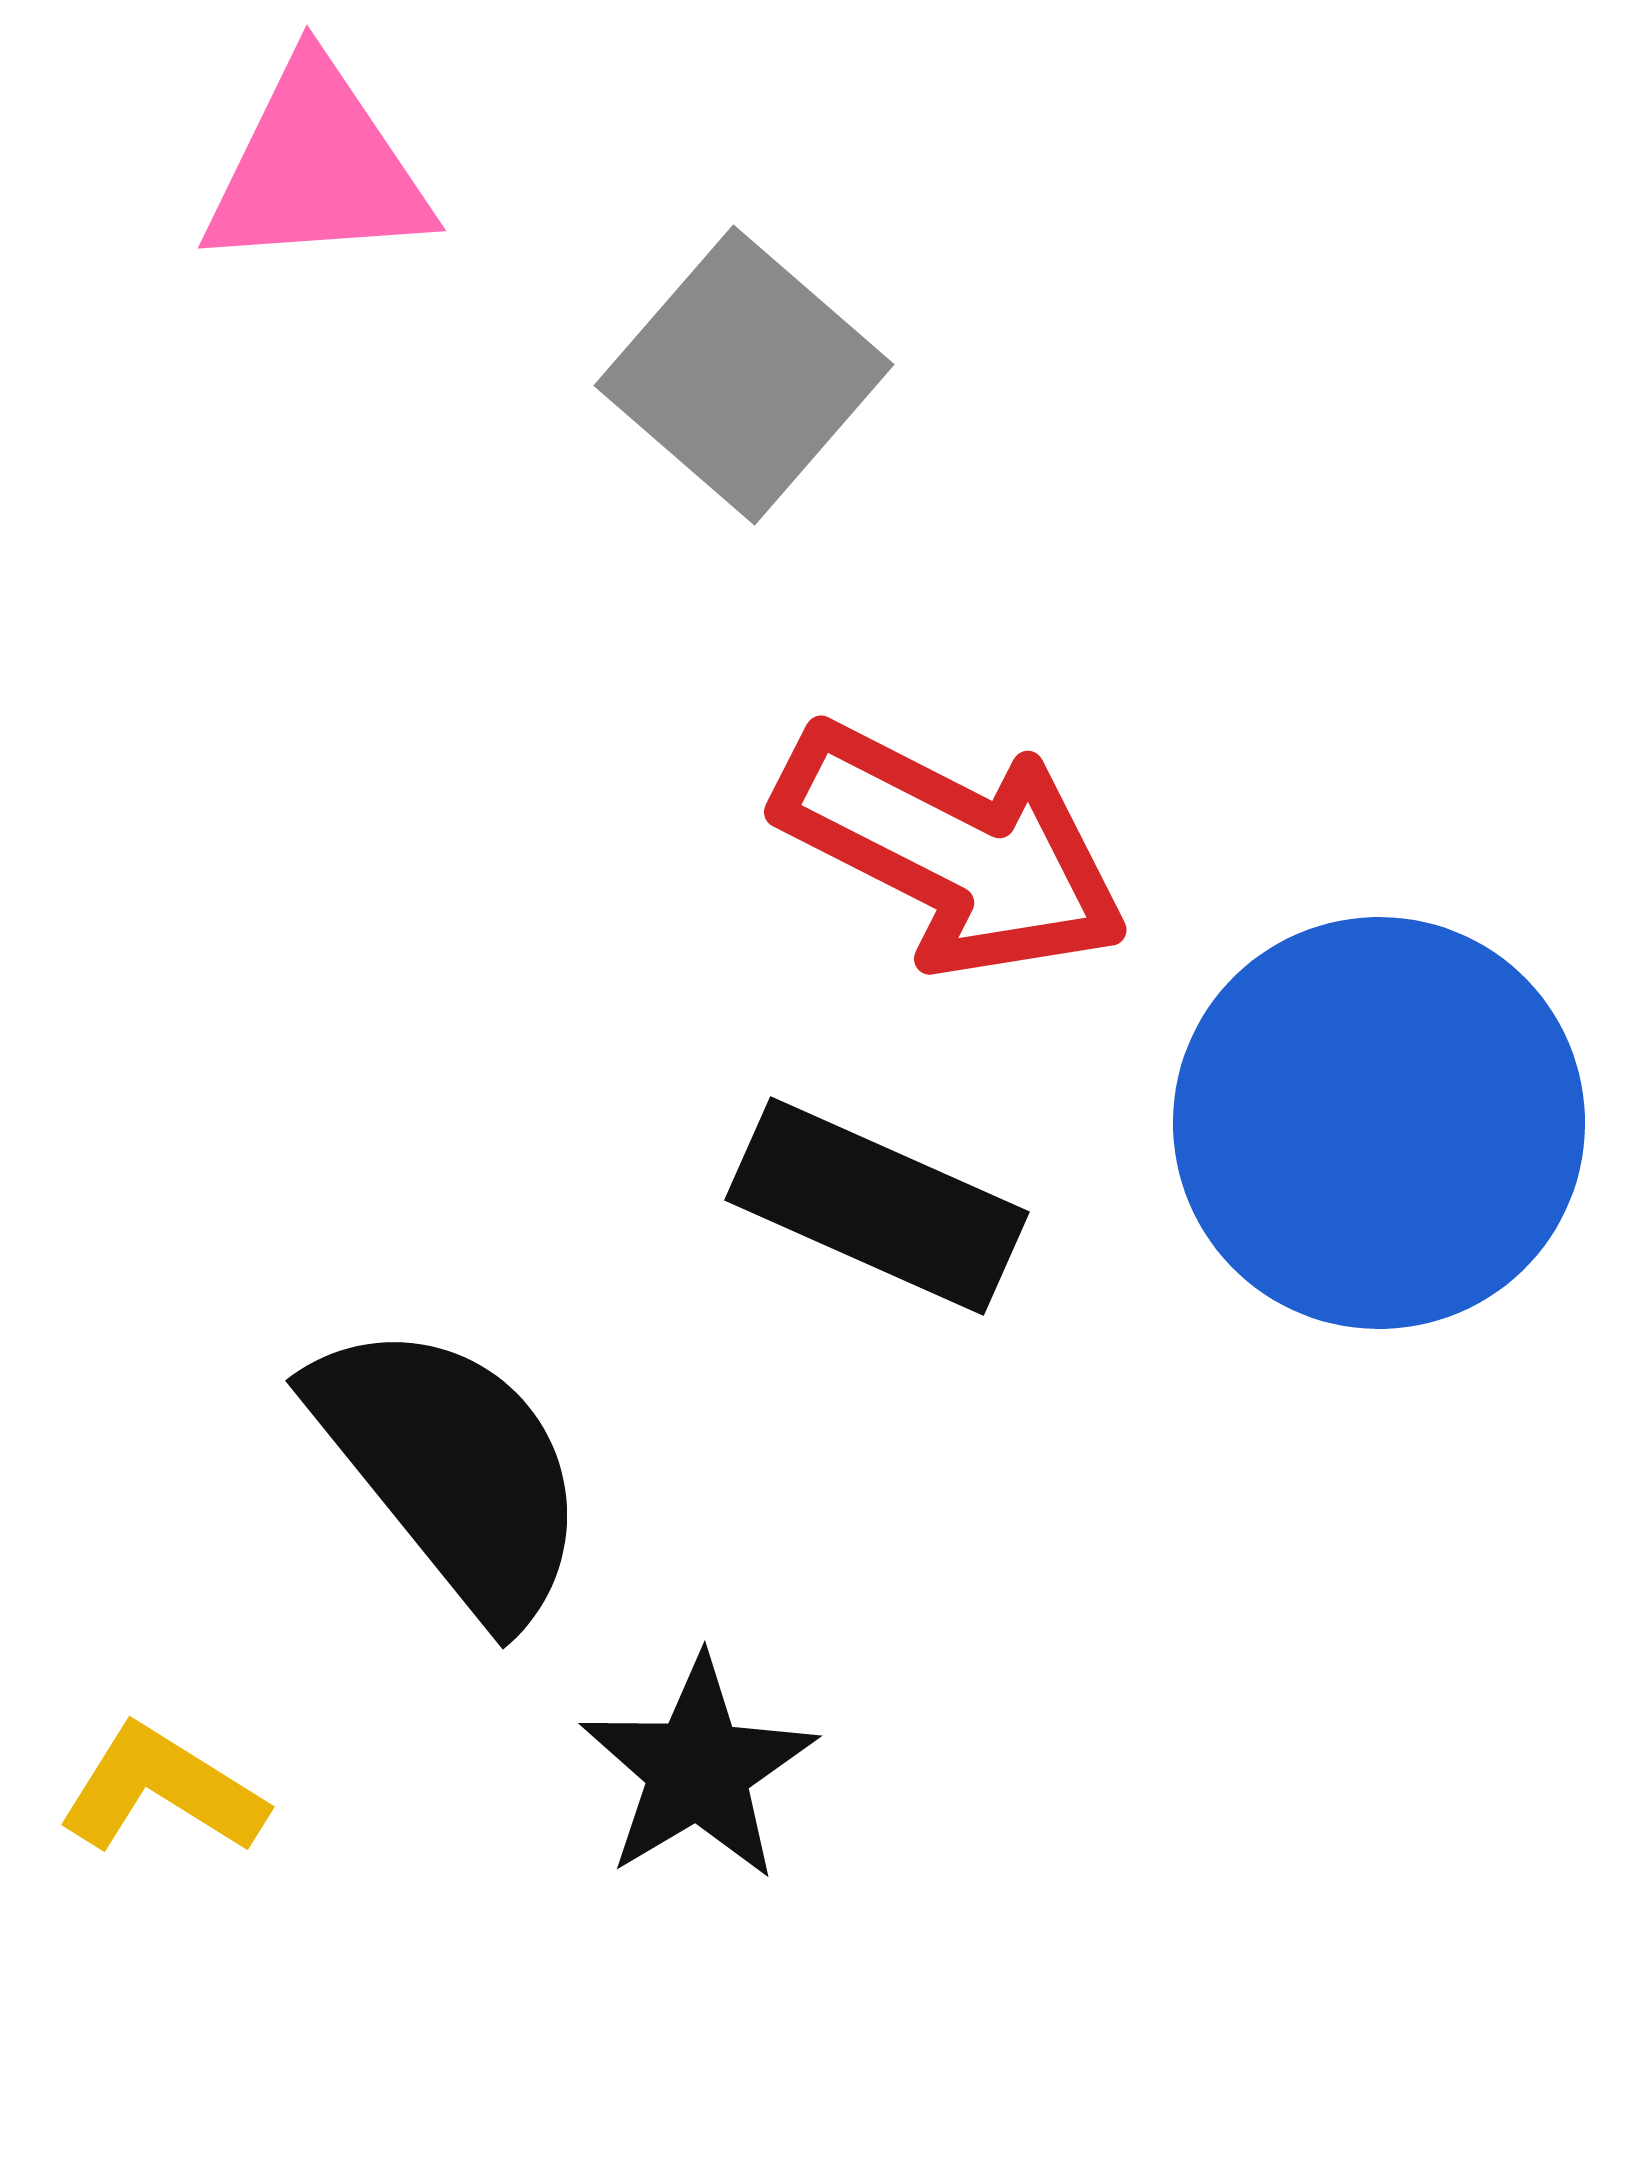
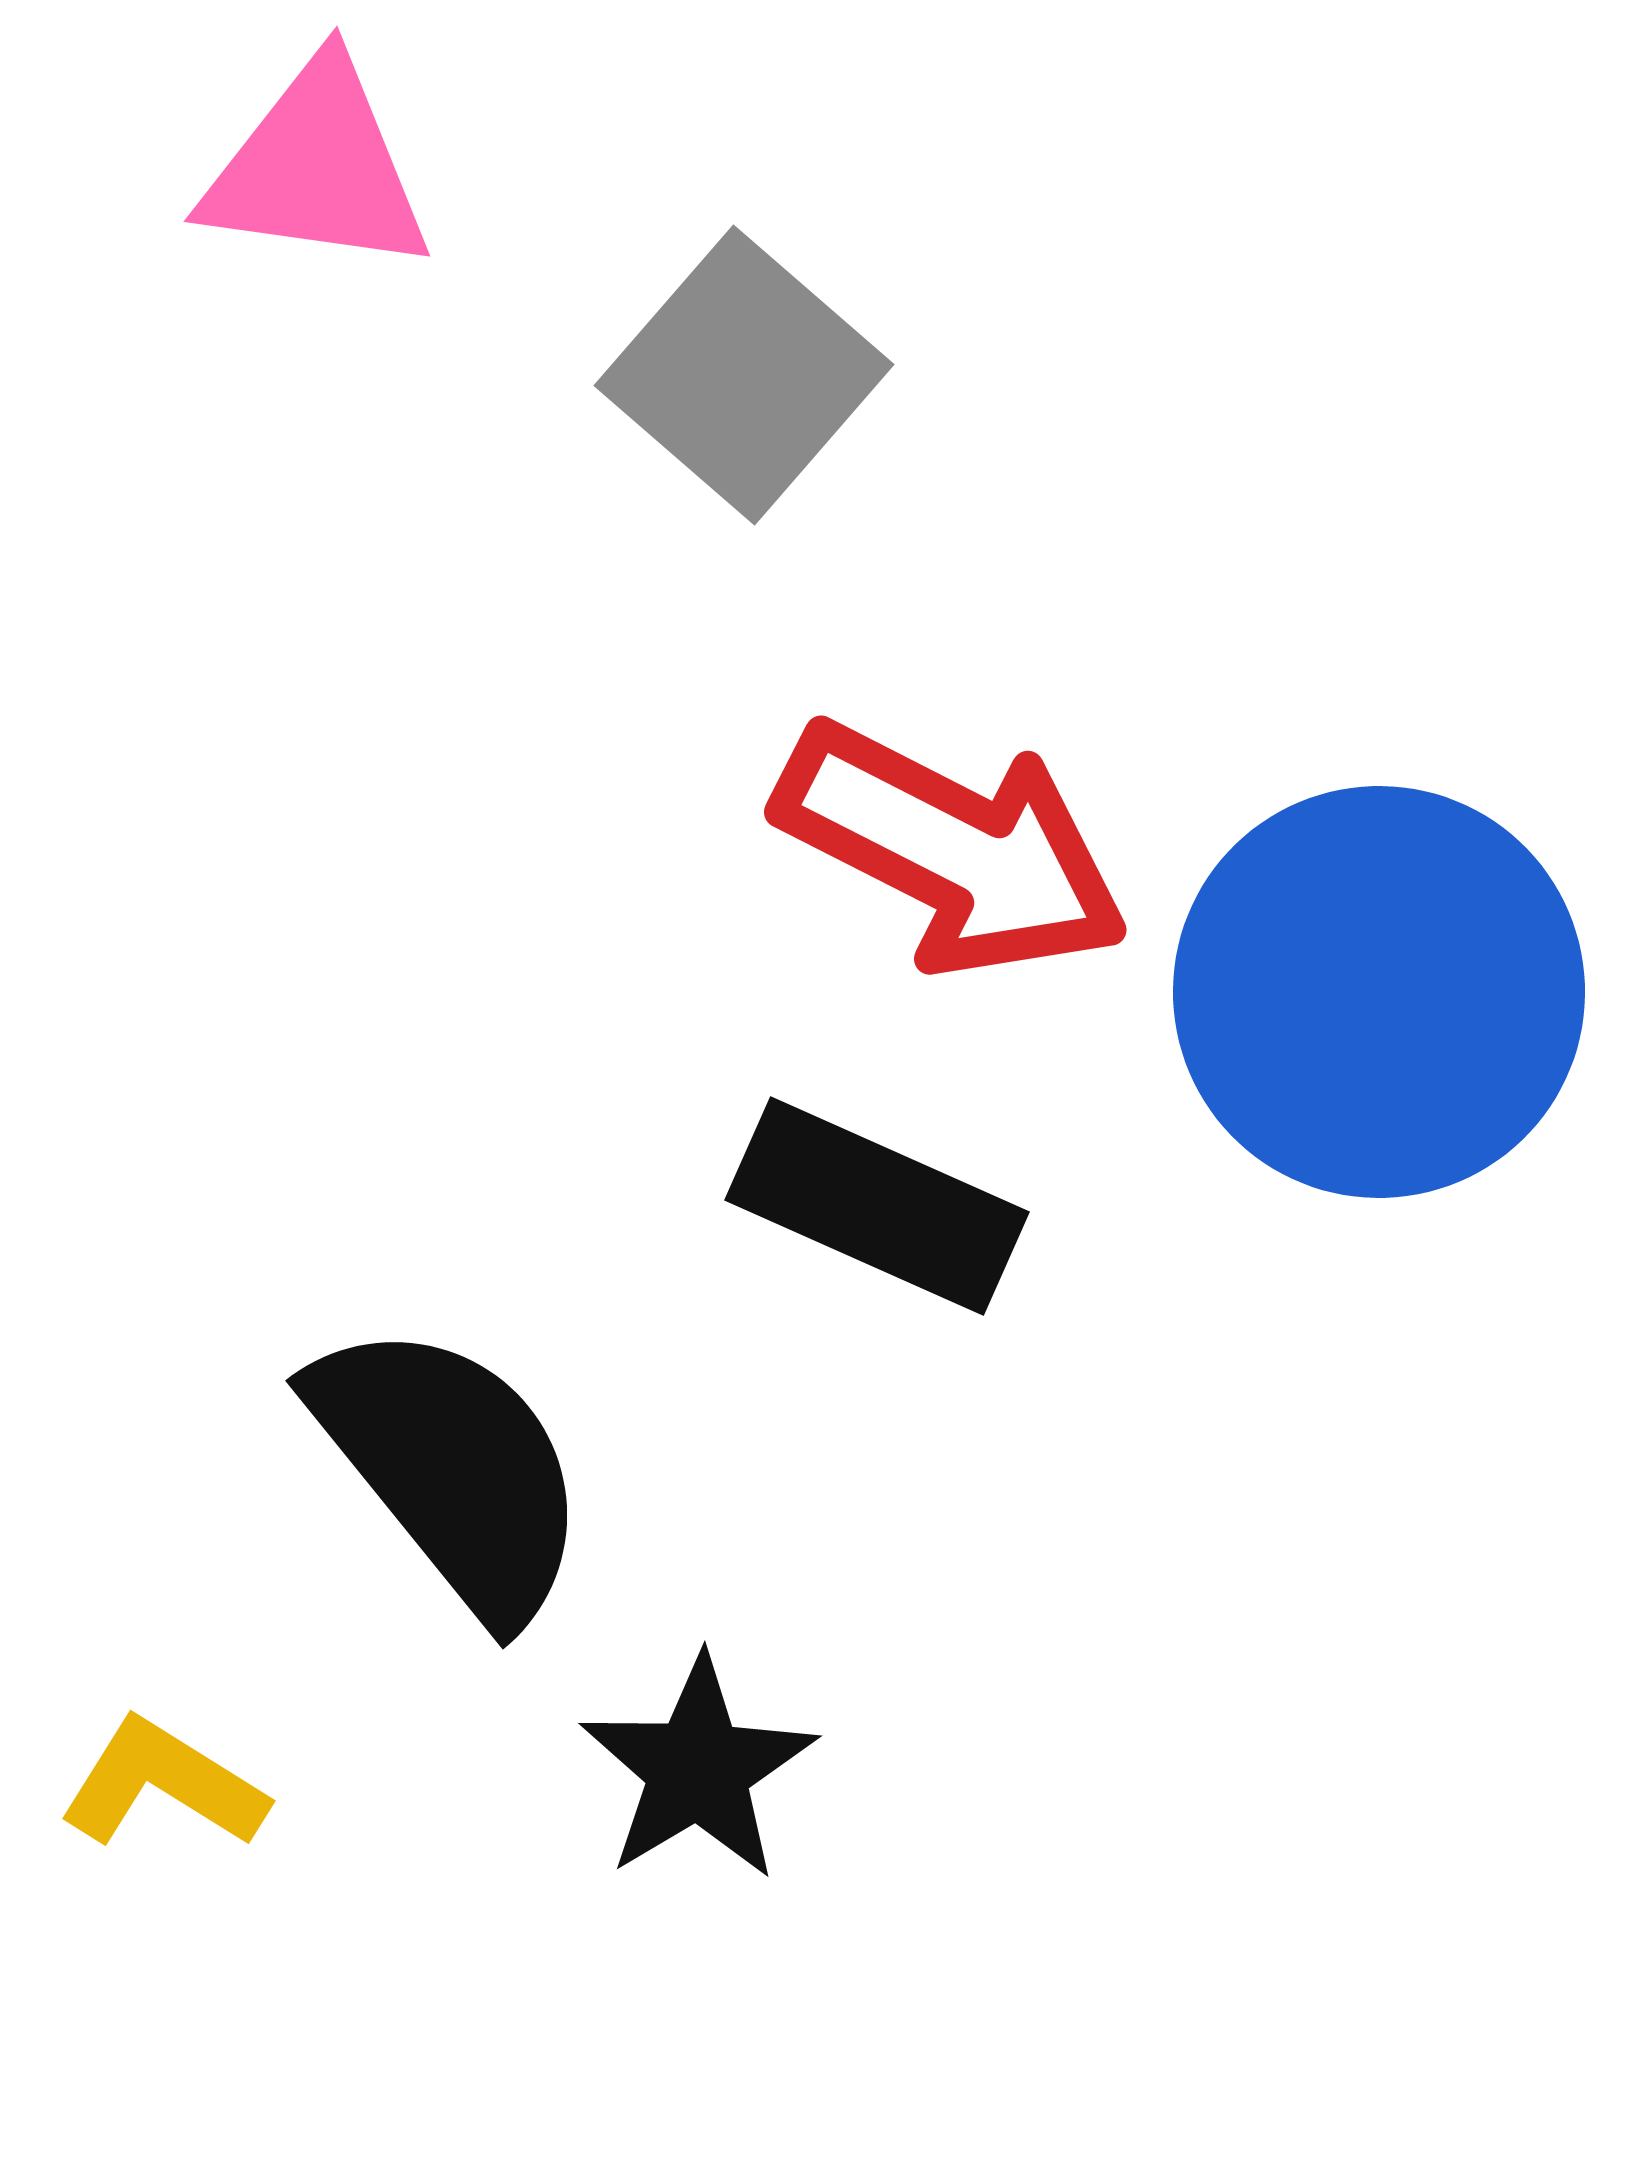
pink triangle: rotated 12 degrees clockwise
blue circle: moved 131 px up
yellow L-shape: moved 1 px right, 6 px up
